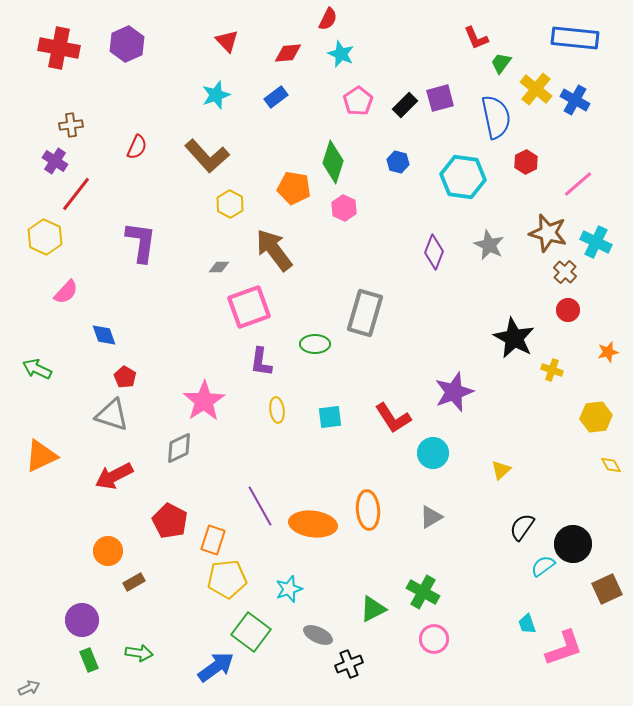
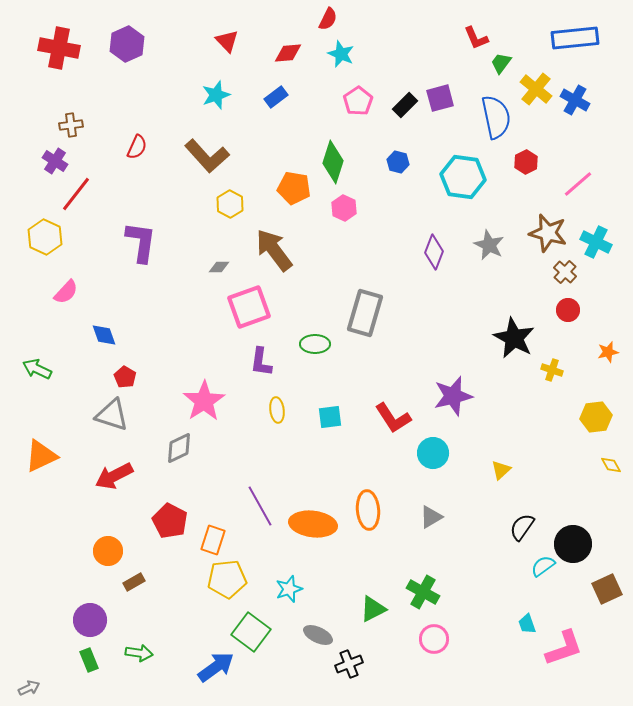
blue rectangle at (575, 38): rotated 12 degrees counterclockwise
purple star at (454, 392): moved 1 px left, 4 px down; rotated 6 degrees clockwise
purple circle at (82, 620): moved 8 px right
